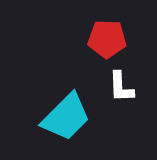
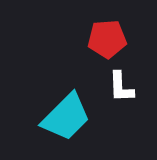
red pentagon: rotated 6 degrees counterclockwise
